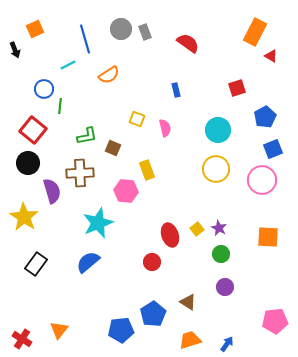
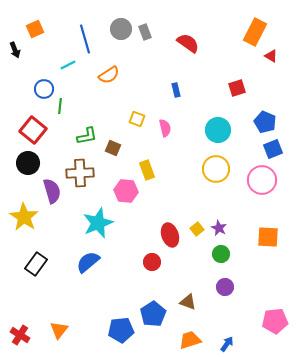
blue pentagon at (265, 117): moved 5 px down; rotated 20 degrees counterclockwise
brown triangle at (188, 302): rotated 12 degrees counterclockwise
red cross at (22, 339): moved 2 px left, 4 px up
